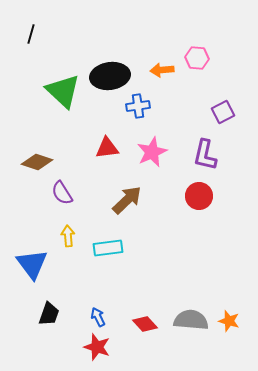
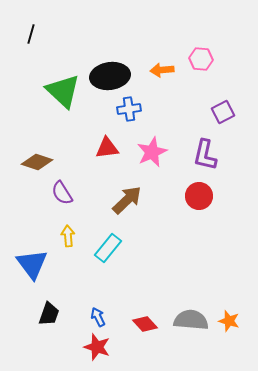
pink hexagon: moved 4 px right, 1 px down
blue cross: moved 9 px left, 3 px down
cyan rectangle: rotated 44 degrees counterclockwise
